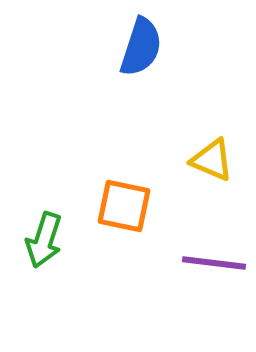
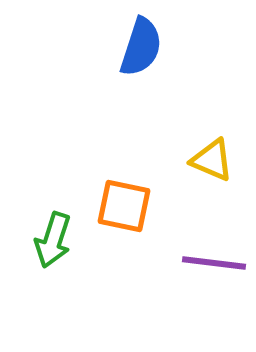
green arrow: moved 9 px right
